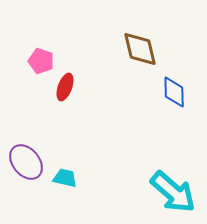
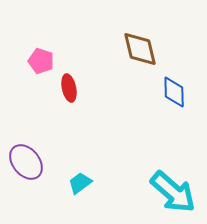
red ellipse: moved 4 px right, 1 px down; rotated 32 degrees counterclockwise
cyan trapezoid: moved 15 px right, 5 px down; rotated 50 degrees counterclockwise
